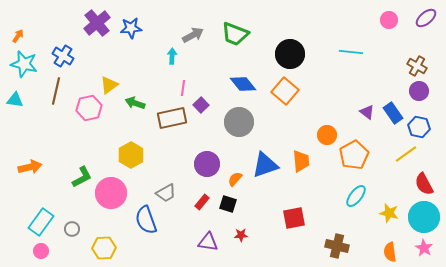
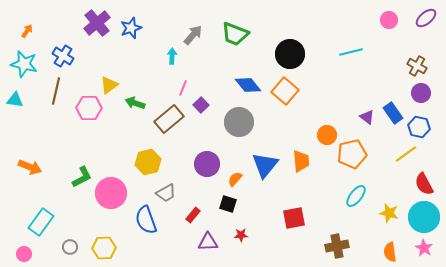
blue star at (131, 28): rotated 15 degrees counterclockwise
gray arrow at (193, 35): rotated 20 degrees counterclockwise
orange arrow at (18, 36): moved 9 px right, 5 px up
cyan line at (351, 52): rotated 20 degrees counterclockwise
blue diamond at (243, 84): moved 5 px right, 1 px down
pink line at (183, 88): rotated 14 degrees clockwise
purple circle at (419, 91): moved 2 px right, 2 px down
pink hexagon at (89, 108): rotated 15 degrees clockwise
purple triangle at (367, 112): moved 5 px down
brown rectangle at (172, 118): moved 3 px left, 1 px down; rotated 28 degrees counterclockwise
yellow hexagon at (131, 155): moved 17 px right, 7 px down; rotated 15 degrees clockwise
orange pentagon at (354, 155): moved 2 px left, 1 px up; rotated 16 degrees clockwise
blue triangle at (265, 165): rotated 32 degrees counterclockwise
orange arrow at (30, 167): rotated 35 degrees clockwise
red rectangle at (202, 202): moved 9 px left, 13 px down
gray circle at (72, 229): moved 2 px left, 18 px down
purple triangle at (208, 242): rotated 10 degrees counterclockwise
brown cross at (337, 246): rotated 25 degrees counterclockwise
pink circle at (41, 251): moved 17 px left, 3 px down
